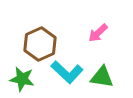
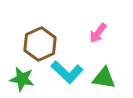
pink arrow: rotated 10 degrees counterclockwise
green triangle: moved 2 px right, 1 px down
